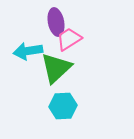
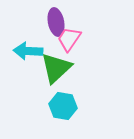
pink trapezoid: rotated 24 degrees counterclockwise
cyan arrow: rotated 12 degrees clockwise
cyan hexagon: rotated 12 degrees clockwise
